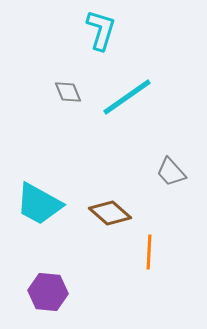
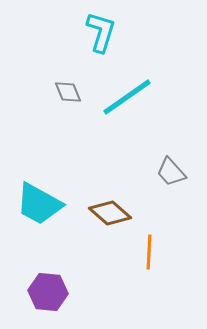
cyan L-shape: moved 2 px down
